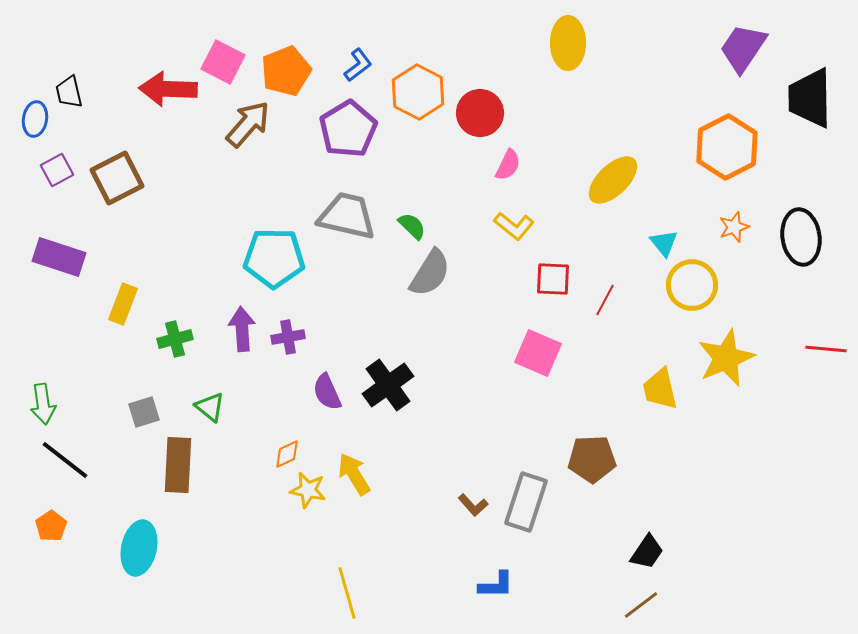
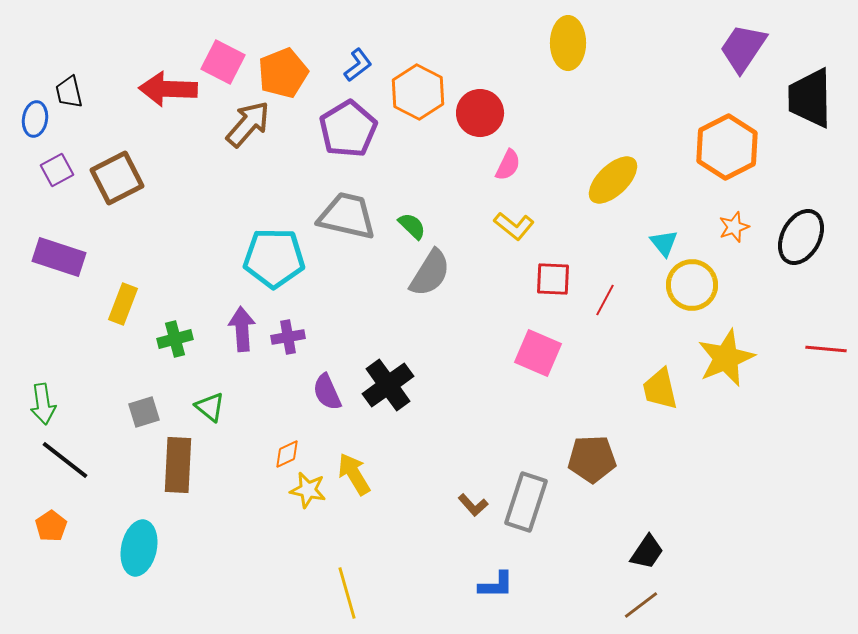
orange pentagon at (286, 71): moved 3 px left, 2 px down
black ellipse at (801, 237): rotated 36 degrees clockwise
